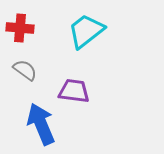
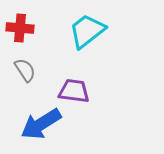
cyan trapezoid: moved 1 px right
gray semicircle: rotated 20 degrees clockwise
blue arrow: rotated 99 degrees counterclockwise
